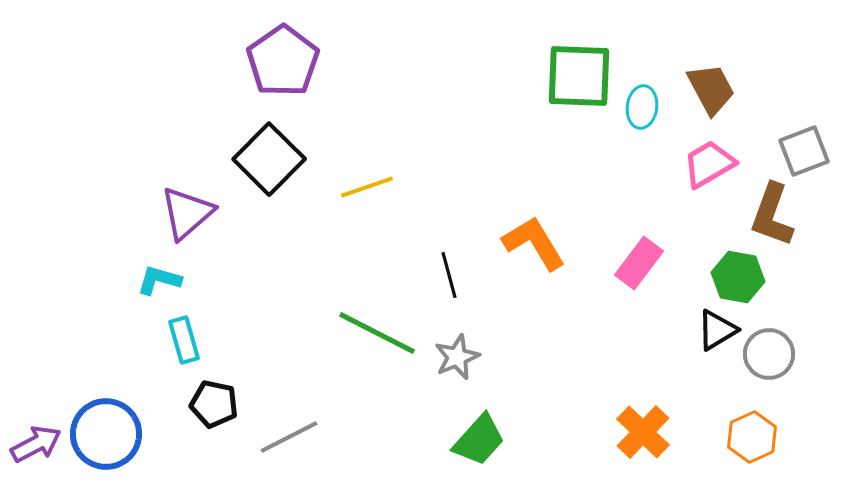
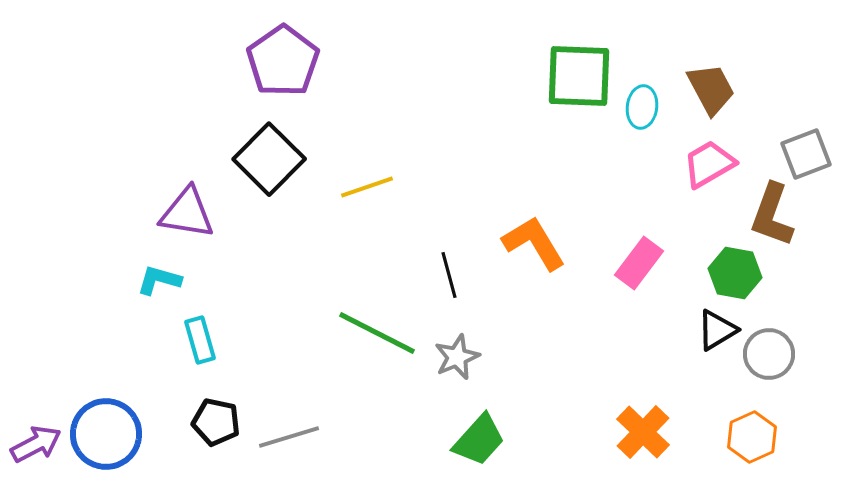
gray square: moved 2 px right, 3 px down
purple triangle: rotated 50 degrees clockwise
green hexagon: moved 3 px left, 4 px up
cyan rectangle: moved 16 px right
black pentagon: moved 2 px right, 18 px down
gray line: rotated 10 degrees clockwise
